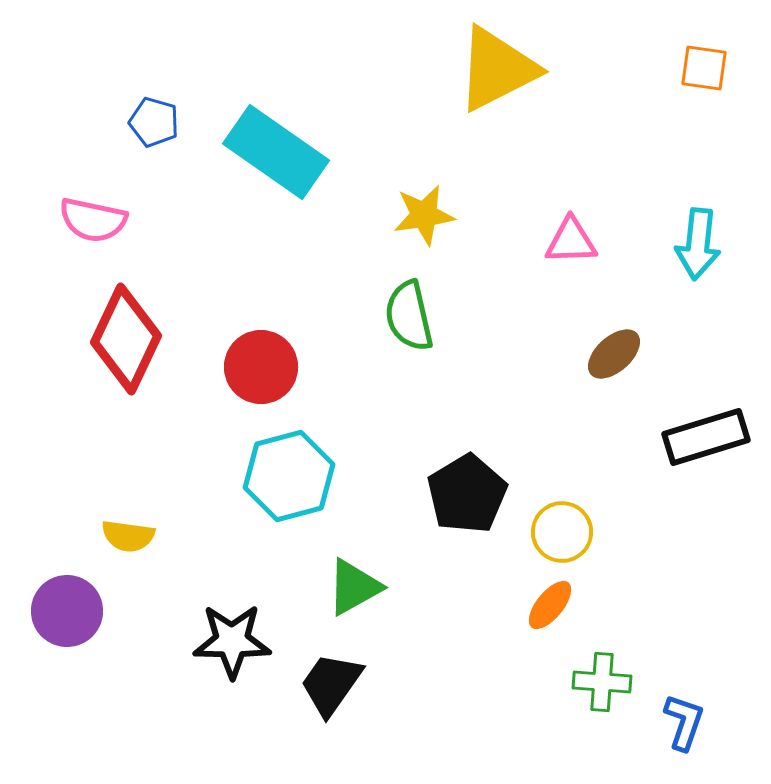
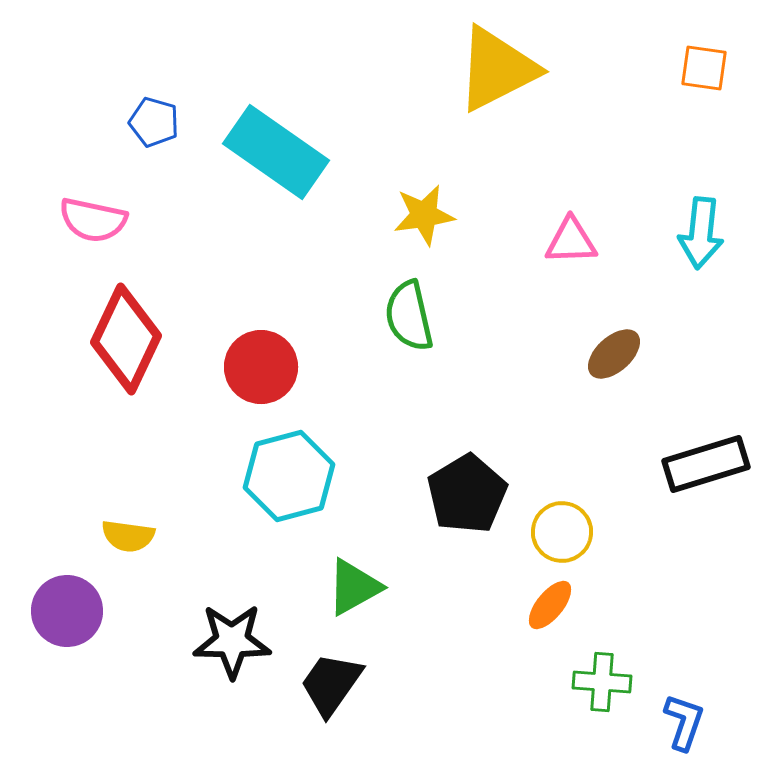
cyan arrow: moved 3 px right, 11 px up
black rectangle: moved 27 px down
